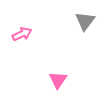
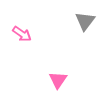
pink arrow: rotated 60 degrees clockwise
